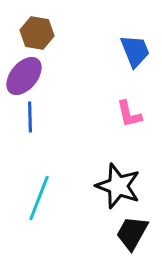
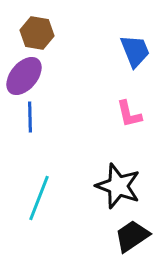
black trapezoid: moved 3 px down; rotated 27 degrees clockwise
